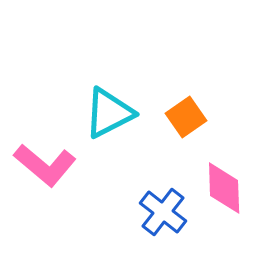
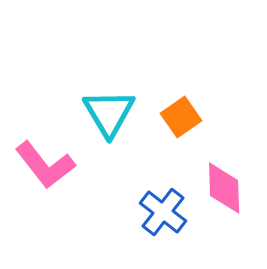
cyan triangle: rotated 34 degrees counterclockwise
orange square: moved 5 px left
pink L-shape: rotated 12 degrees clockwise
